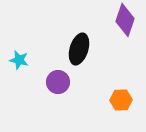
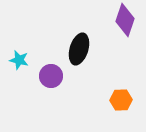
purple circle: moved 7 px left, 6 px up
